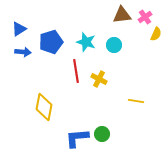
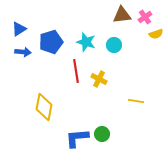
yellow semicircle: rotated 48 degrees clockwise
